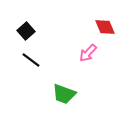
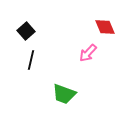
black line: rotated 66 degrees clockwise
